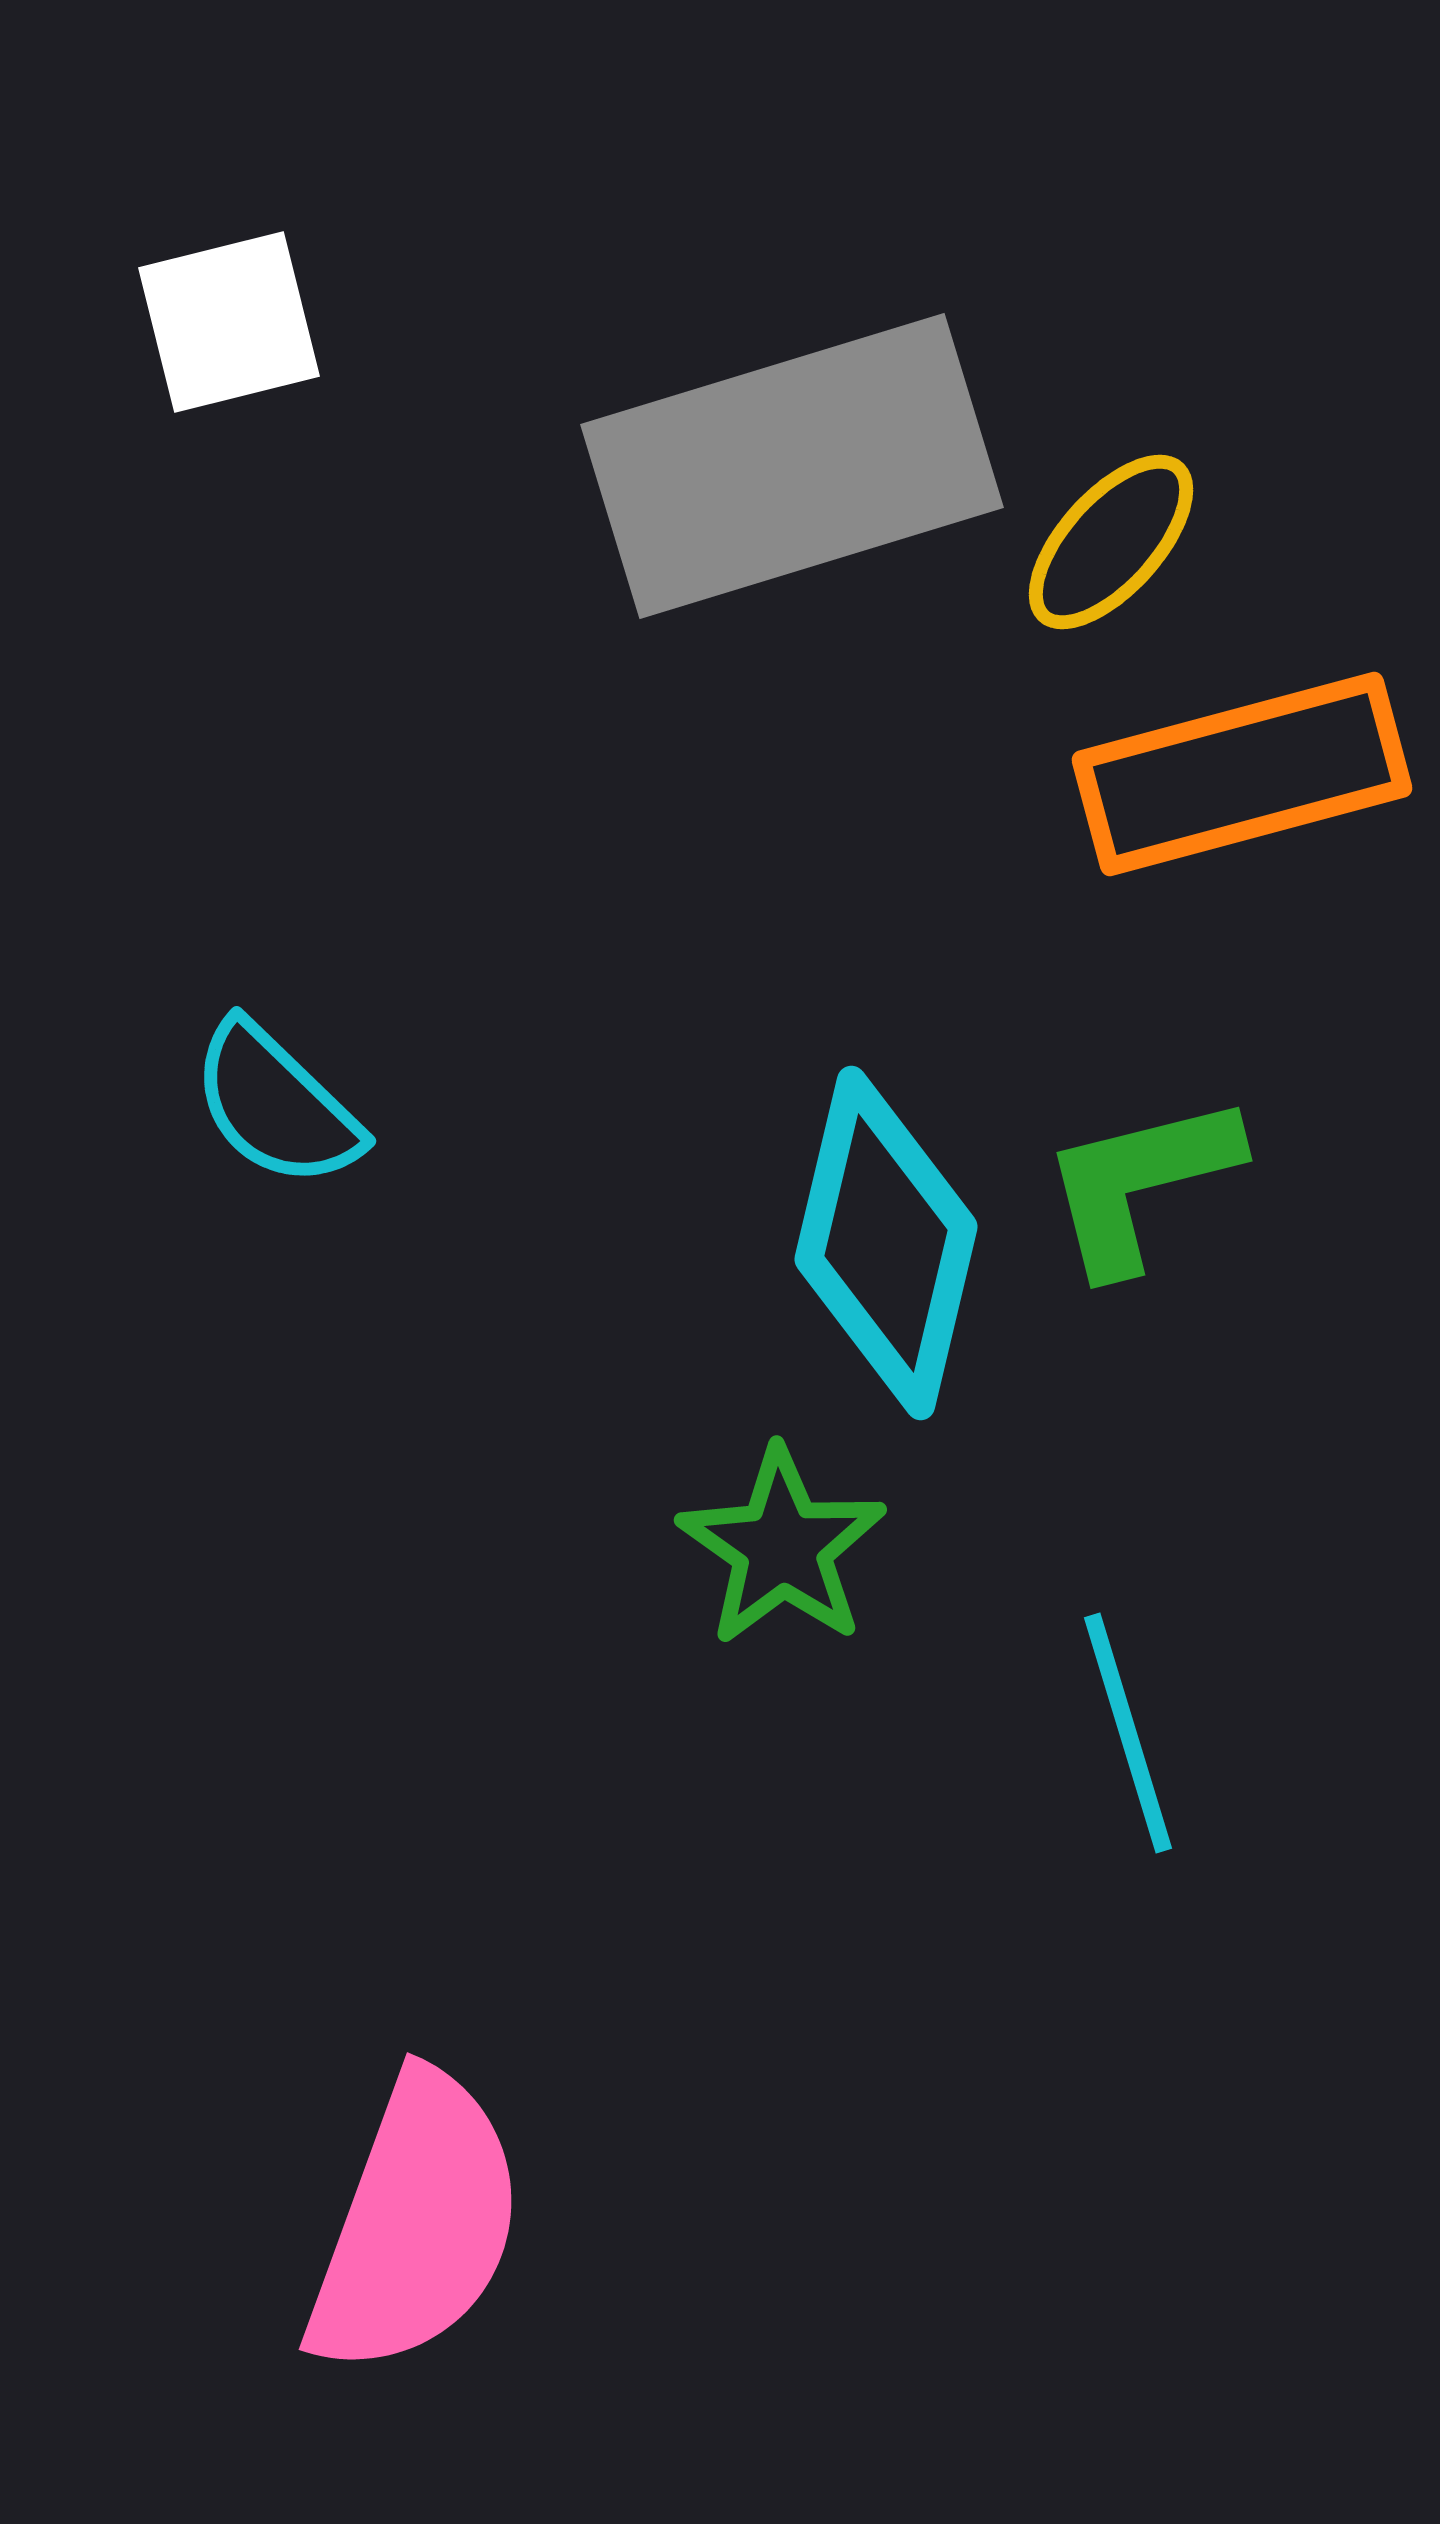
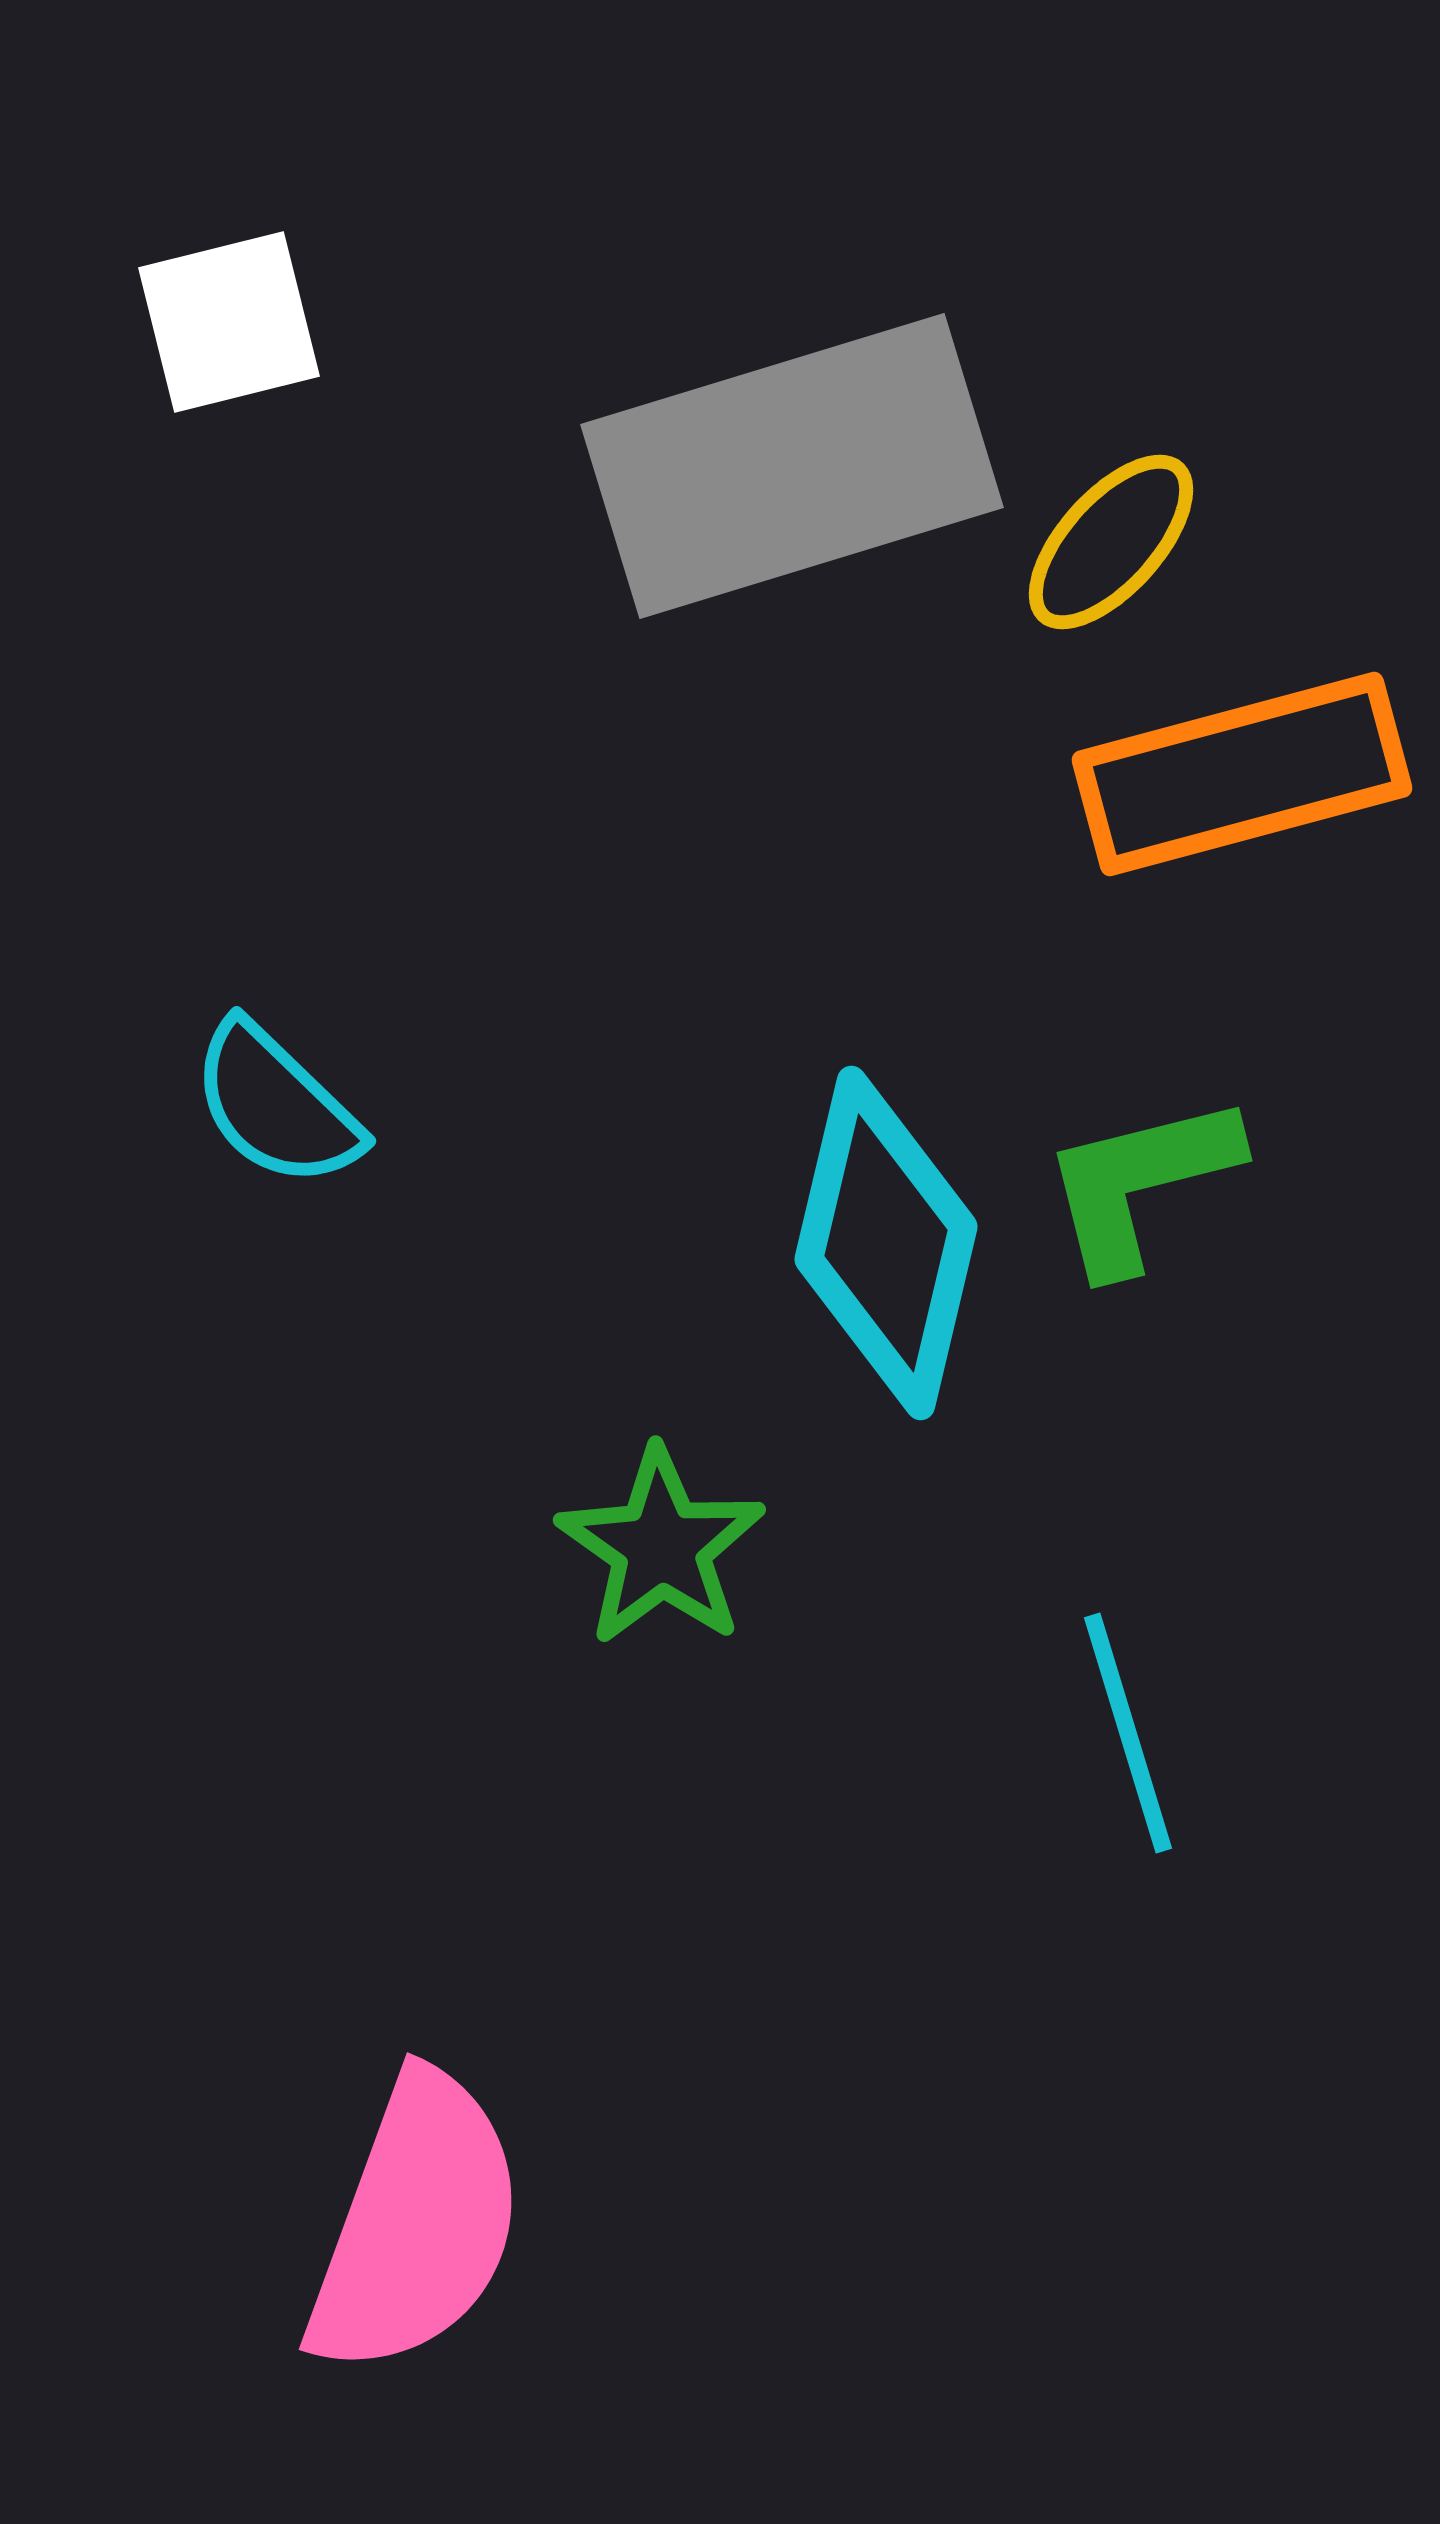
green star: moved 121 px left
